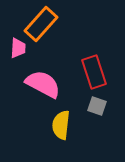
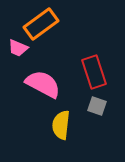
orange rectangle: rotated 12 degrees clockwise
pink trapezoid: rotated 110 degrees clockwise
